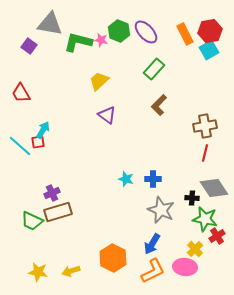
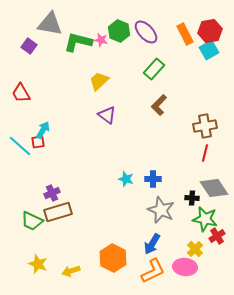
yellow star: moved 8 px up; rotated 12 degrees clockwise
